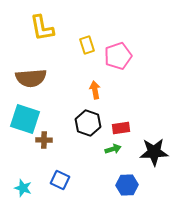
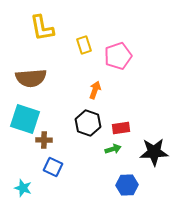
yellow rectangle: moved 3 px left
orange arrow: rotated 30 degrees clockwise
blue square: moved 7 px left, 13 px up
